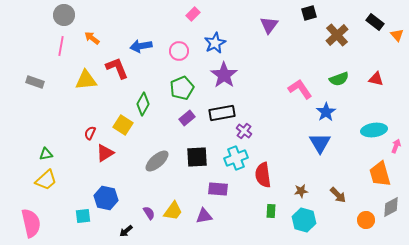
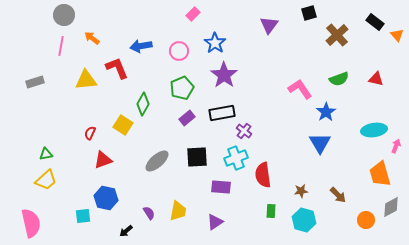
blue star at (215, 43): rotated 10 degrees counterclockwise
gray rectangle at (35, 82): rotated 36 degrees counterclockwise
red triangle at (105, 153): moved 2 px left, 7 px down; rotated 12 degrees clockwise
purple rectangle at (218, 189): moved 3 px right, 2 px up
yellow trapezoid at (173, 211): moved 5 px right; rotated 25 degrees counterclockwise
purple triangle at (204, 216): moved 11 px right, 6 px down; rotated 24 degrees counterclockwise
